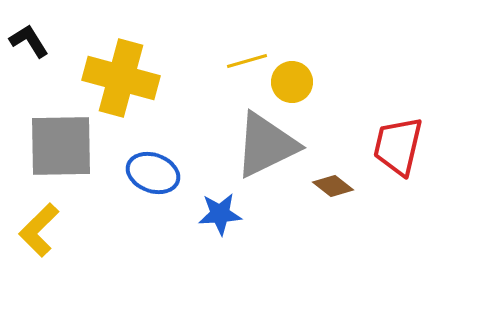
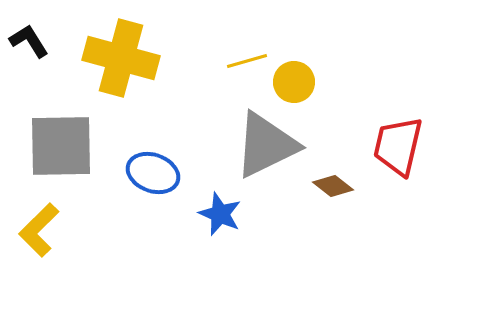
yellow cross: moved 20 px up
yellow circle: moved 2 px right
blue star: rotated 27 degrees clockwise
